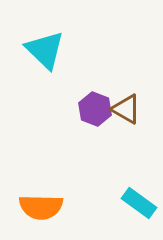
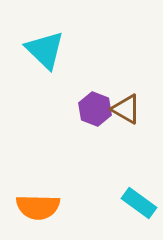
orange semicircle: moved 3 px left
